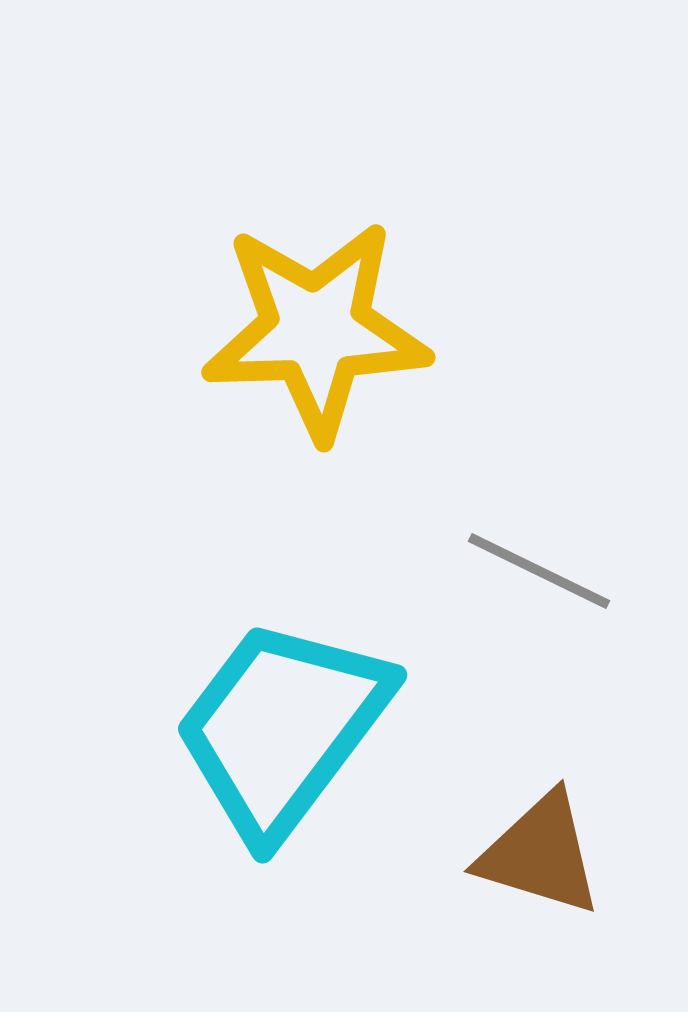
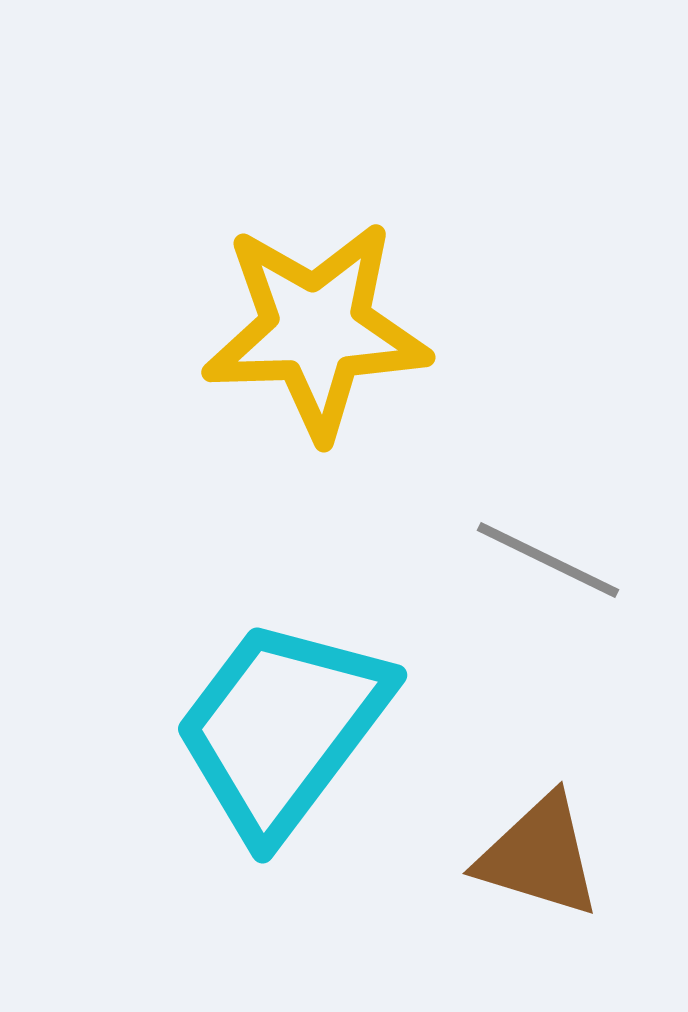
gray line: moved 9 px right, 11 px up
brown triangle: moved 1 px left, 2 px down
